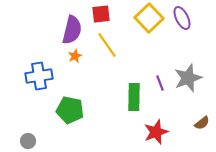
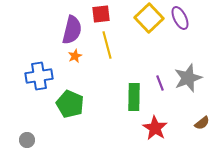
purple ellipse: moved 2 px left
yellow line: rotated 20 degrees clockwise
green pentagon: moved 6 px up; rotated 12 degrees clockwise
red star: moved 1 px left, 4 px up; rotated 20 degrees counterclockwise
gray circle: moved 1 px left, 1 px up
